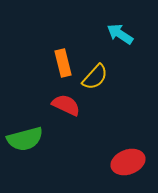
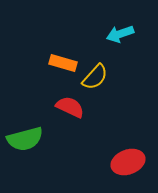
cyan arrow: rotated 52 degrees counterclockwise
orange rectangle: rotated 60 degrees counterclockwise
red semicircle: moved 4 px right, 2 px down
